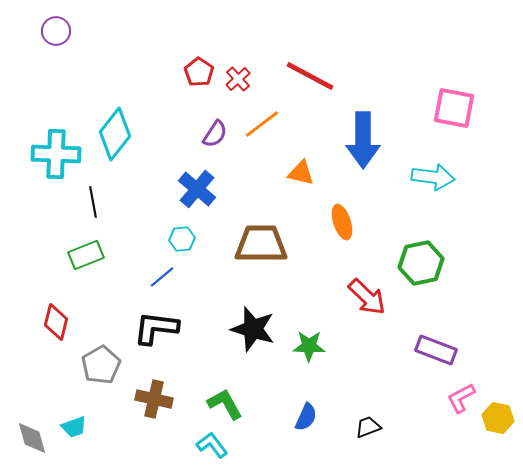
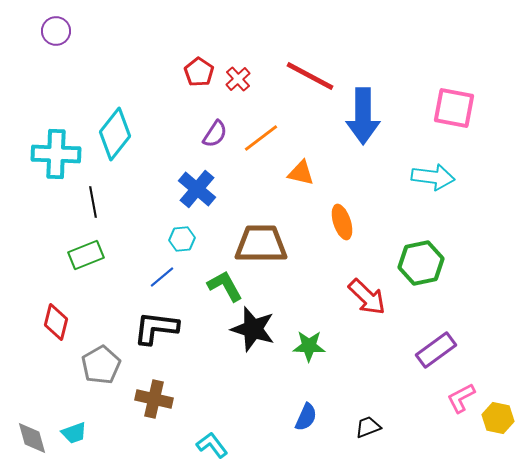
orange line: moved 1 px left, 14 px down
blue arrow: moved 24 px up
purple rectangle: rotated 57 degrees counterclockwise
green L-shape: moved 118 px up
cyan trapezoid: moved 6 px down
